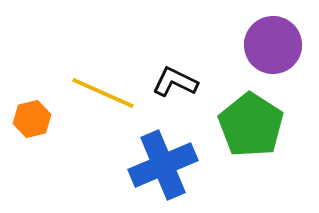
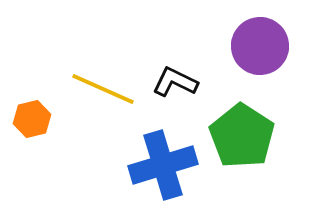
purple circle: moved 13 px left, 1 px down
yellow line: moved 4 px up
green pentagon: moved 9 px left, 11 px down
blue cross: rotated 6 degrees clockwise
